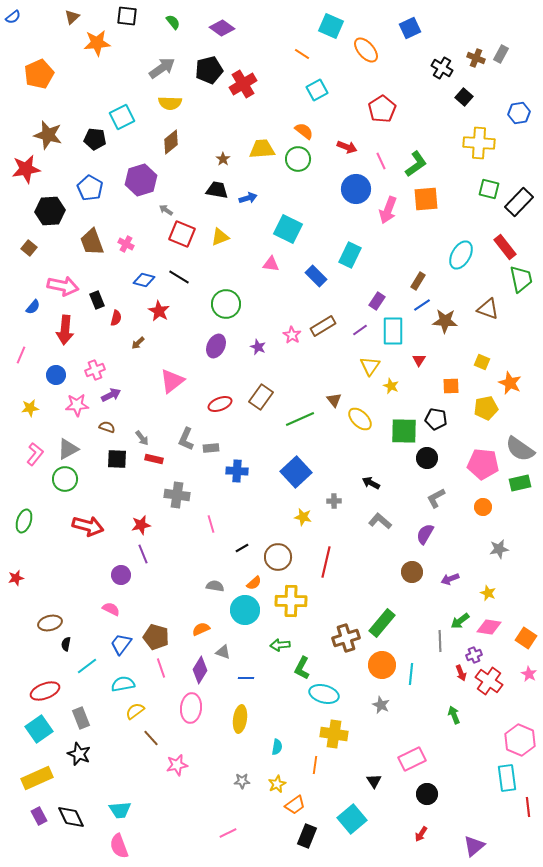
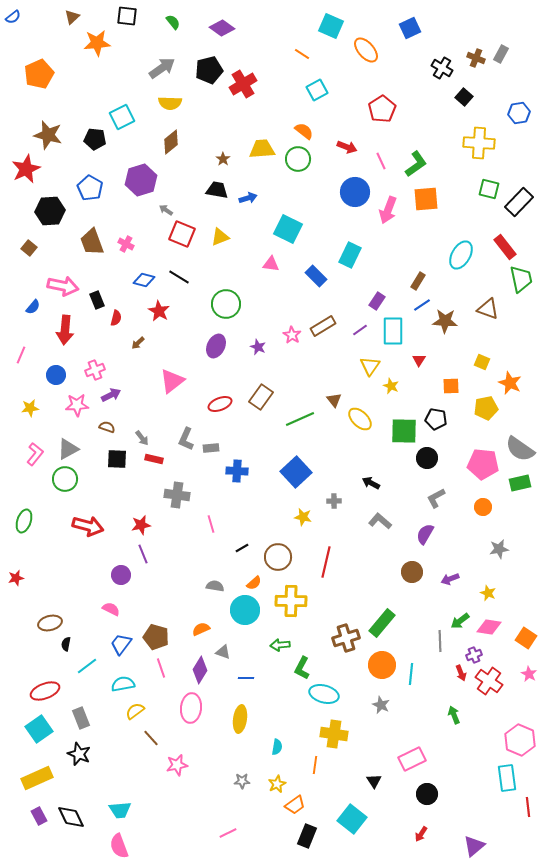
red star at (26, 169): rotated 16 degrees counterclockwise
blue circle at (356, 189): moved 1 px left, 3 px down
cyan square at (352, 819): rotated 12 degrees counterclockwise
